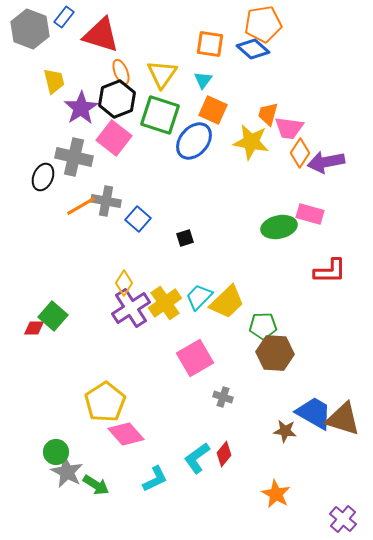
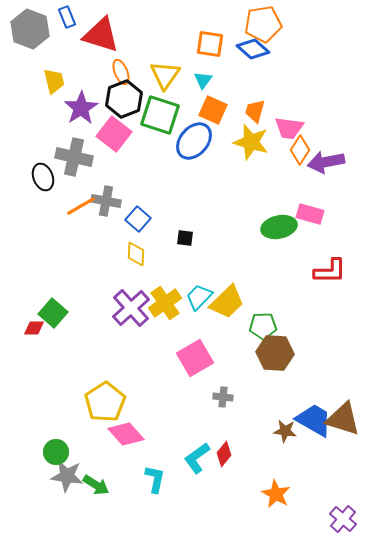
blue rectangle at (64, 17): moved 3 px right; rotated 60 degrees counterclockwise
yellow triangle at (162, 74): moved 3 px right, 1 px down
black hexagon at (117, 99): moved 7 px right
orange trapezoid at (268, 114): moved 13 px left, 3 px up
pink square at (114, 138): moved 4 px up
yellow star at (251, 142): rotated 6 degrees clockwise
orange diamond at (300, 153): moved 3 px up
black ellipse at (43, 177): rotated 44 degrees counterclockwise
black square at (185, 238): rotated 24 degrees clockwise
yellow diamond at (124, 283): moved 12 px right, 29 px up; rotated 30 degrees counterclockwise
purple cross at (131, 308): rotated 9 degrees counterclockwise
green square at (53, 316): moved 3 px up
gray cross at (223, 397): rotated 12 degrees counterclockwise
blue trapezoid at (314, 413): moved 7 px down
gray star at (67, 472): moved 4 px down; rotated 20 degrees counterclockwise
cyan L-shape at (155, 479): rotated 52 degrees counterclockwise
